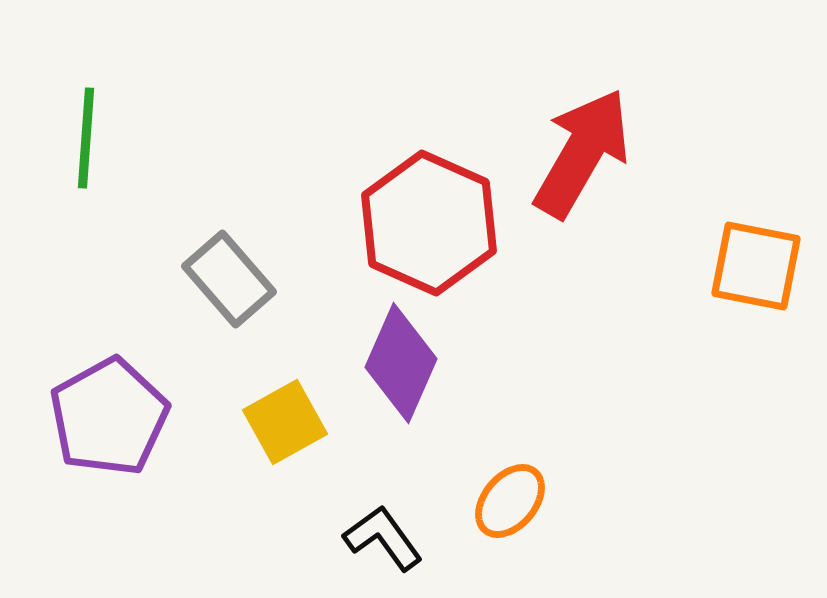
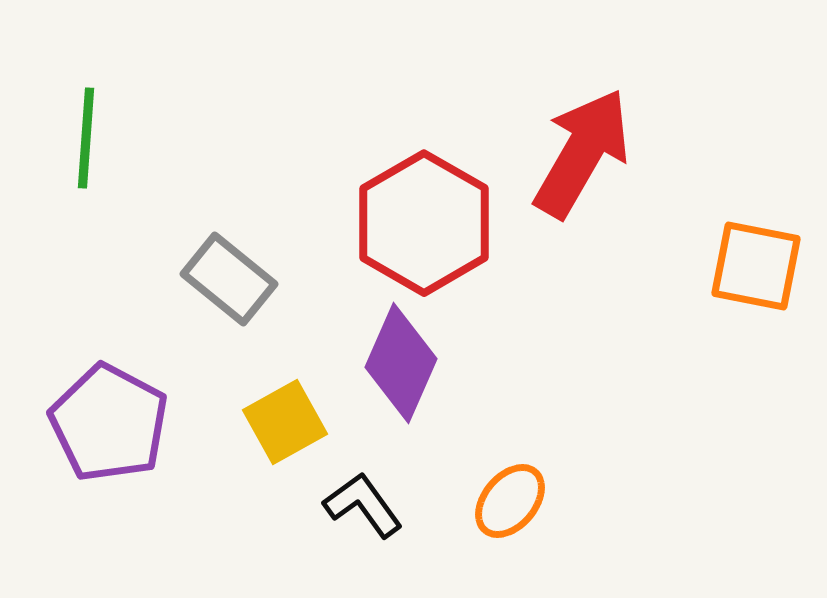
red hexagon: moved 5 px left; rotated 6 degrees clockwise
gray rectangle: rotated 10 degrees counterclockwise
purple pentagon: moved 6 px down; rotated 15 degrees counterclockwise
black L-shape: moved 20 px left, 33 px up
